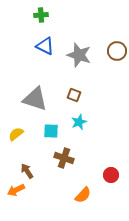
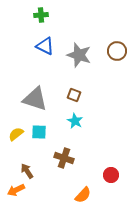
cyan star: moved 4 px left, 1 px up; rotated 21 degrees counterclockwise
cyan square: moved 12 px left, 1 px down
